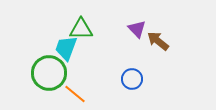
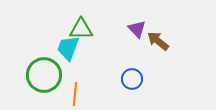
cyan trapezoid: moved 2 px right
green circle: moved 5 px left, 2 px down
orange line: rotated 55 degrees clockwise
